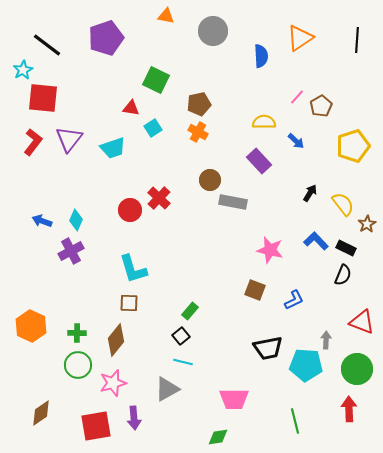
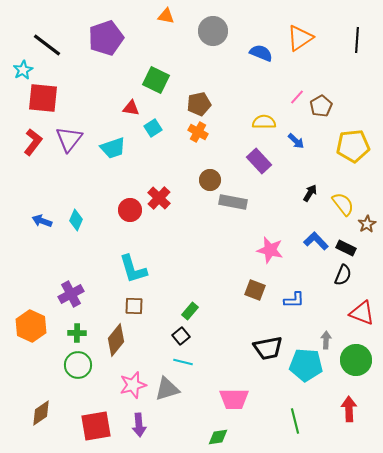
blue semicircle at (261, 56): moved 3 px up; rotated 65 degrees counterclockwise
yellow pentagon at (353, 146): rotated 12 degrees clockwise
purple cross at (71, 251): moved 43 px down
blue L-shape at (294, 300): rotated 25 degrees clockwise
brown square at (129, 303): moved 5 px right, 3 px down
red triangle at (362, 322): moved 9 px up
green circle at (357, 369): moved 1 px left, 9 px up
pink star at (113, 383): moved 20 px right, 2 px down
gray triangle at (167, 389): rotated 12 degrees clockwise
purple arrow at (134, 418): moved 5 px right, 7 px down
